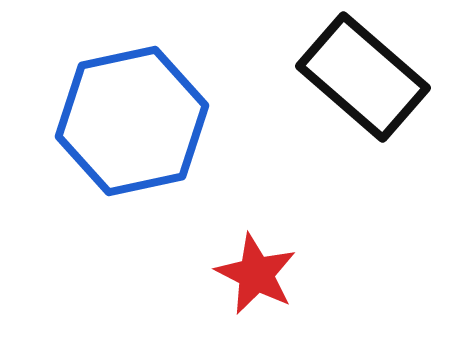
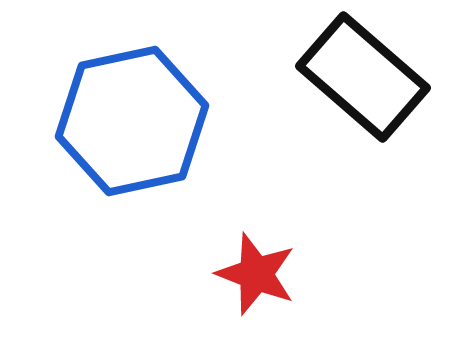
red star: rotated 6 degrees counterclockwise
